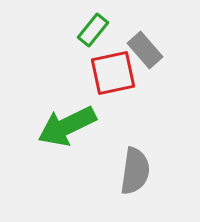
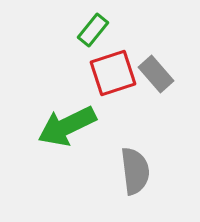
gray rectangle: moved 11 px right, 24 px down
red square: rotated 6 degrees counterclockwise
gray semicircle: rotated 15 degrees counterclockwise
